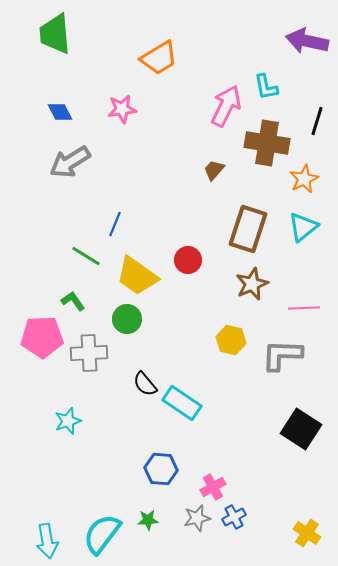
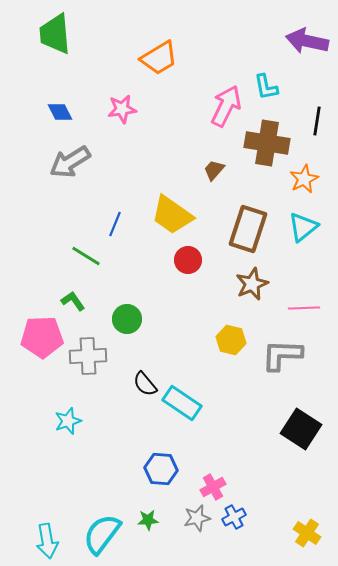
black line: rotated 8 degrees counterclockwise
yellow trapezoid: moved 35 px right, 61 px up
gray cross: moved 1 px left, 3 px down
